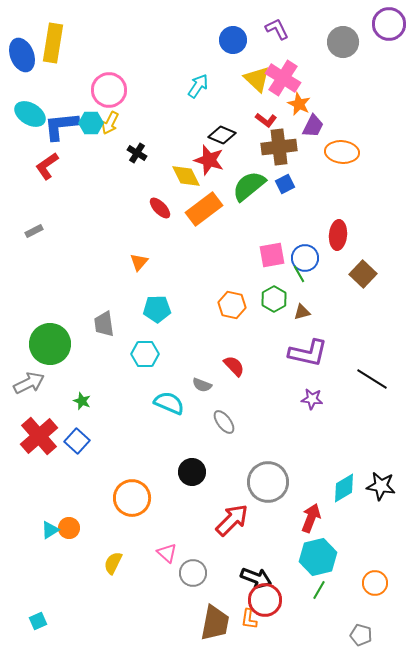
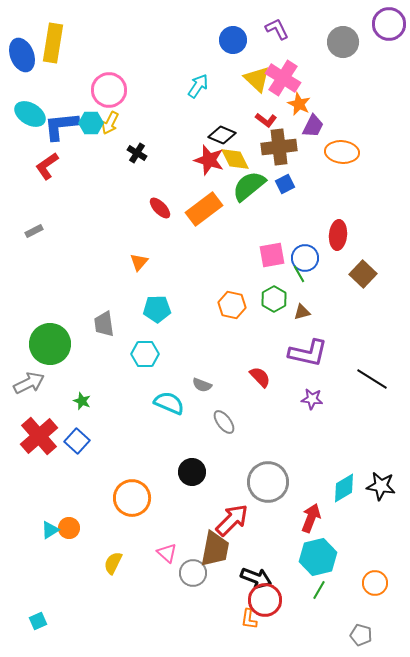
yellow diamond at (186, 176): moved 49 px right, 17 px up
red semicircle at (234, 366): moved 26 px right, 11 px down
brown trapezoid at (215, 623): moved 74 px up
